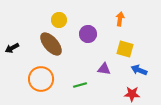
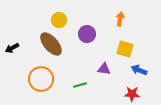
purple circle: moved 1 px left
